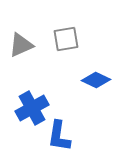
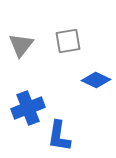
gray square: moved 2 px right, 2 px down
gray triangle: rotated 28 degrees counterclockwise
blue cross: moved 4 px left; rotated 8 degrees clockwise
